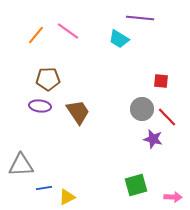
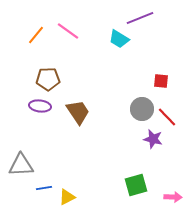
purple line: rotated 28 degrees counterclockwise
